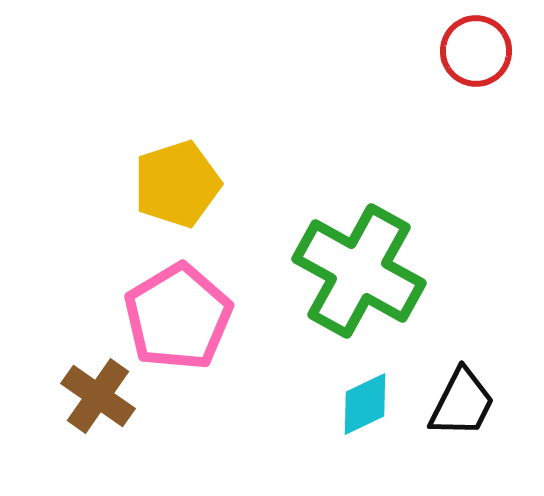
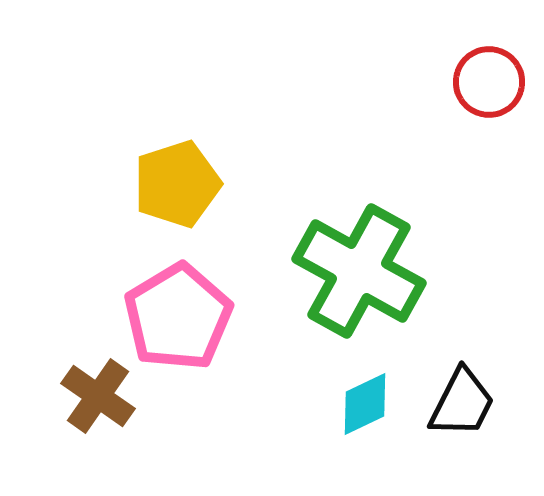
red circle: moved 13 px right, 31 px down
